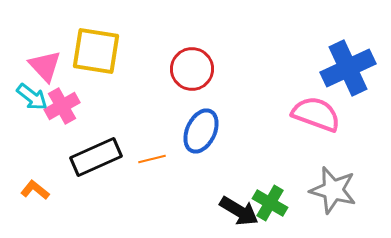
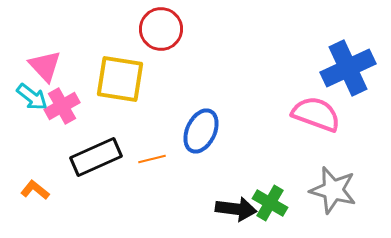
yellow square: moved 24 px right, 28 px down
red circle: moved 31 px left, 40 px up
black arrow: moved 3 px left, 2 px up; rotated 24 degrees counterclockwise
